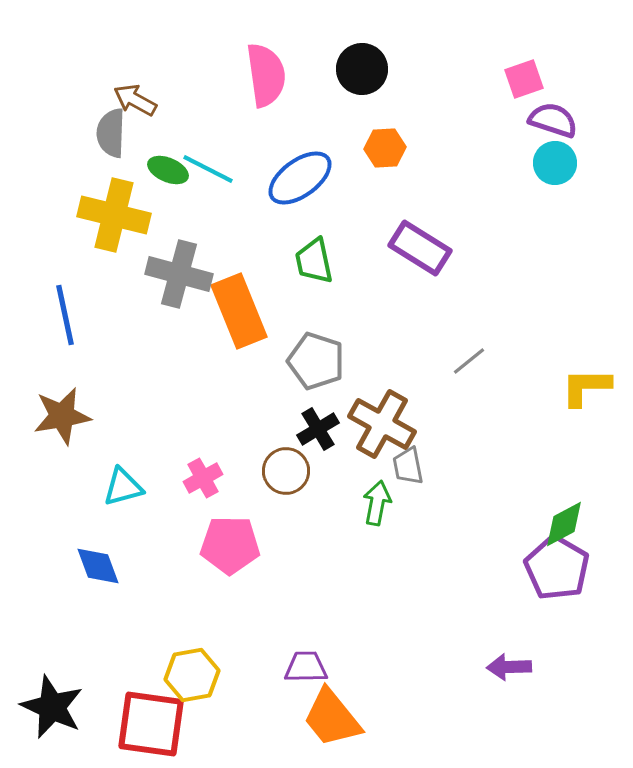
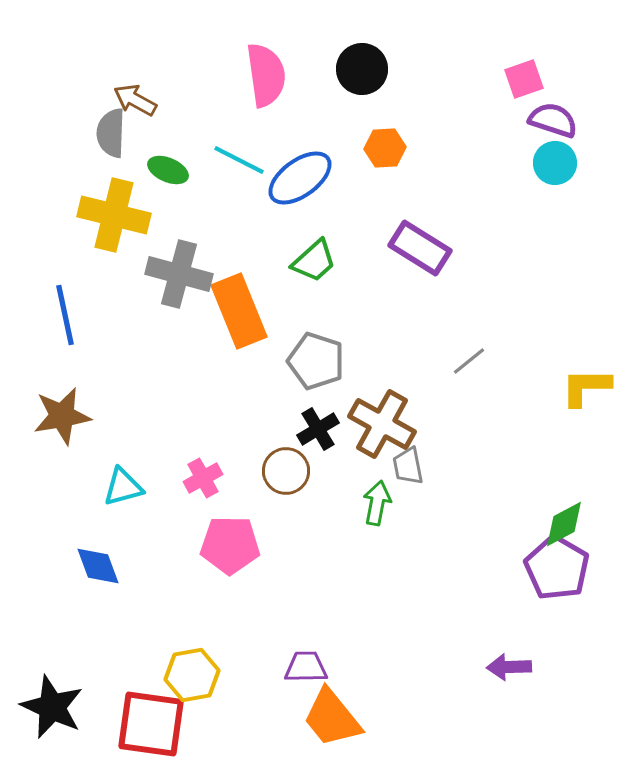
cyan line: moved 31 px right, 9 px up
green trapezoid: rotated 120 degrees counterclockwise
